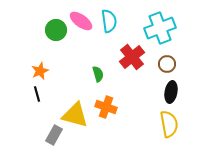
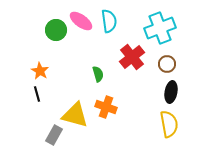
orange star: rotated 18 degrees counterclockwise
